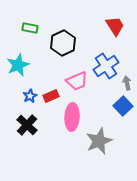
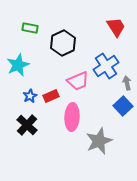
red trapezoid: moved 1 px right, 1 px down
pink trapezoid: moved 1 px right
